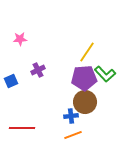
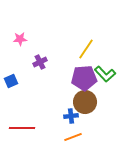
yellow line: moved 1 px left, 3 px up
purple cross: moved 2 px right, 8 px up
orange line: moved 2 px down
